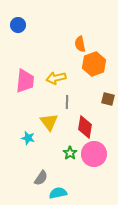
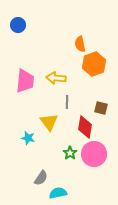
yellow arrow: rotated 18 degrees clockwise
brown square: moved 7 px left, 9 px down
